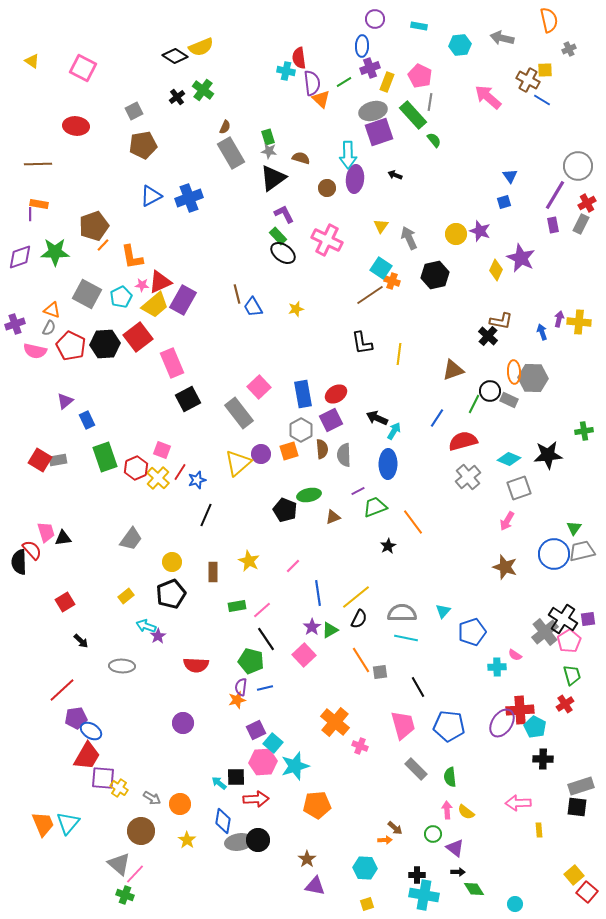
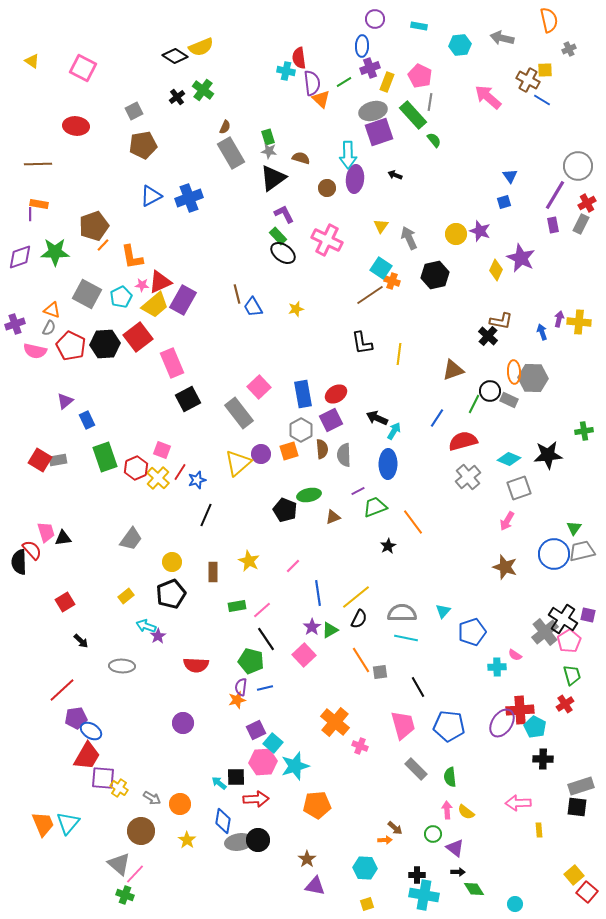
purple square at (588, 619): moved 4 px up; rotated 21 degrees clockwise
